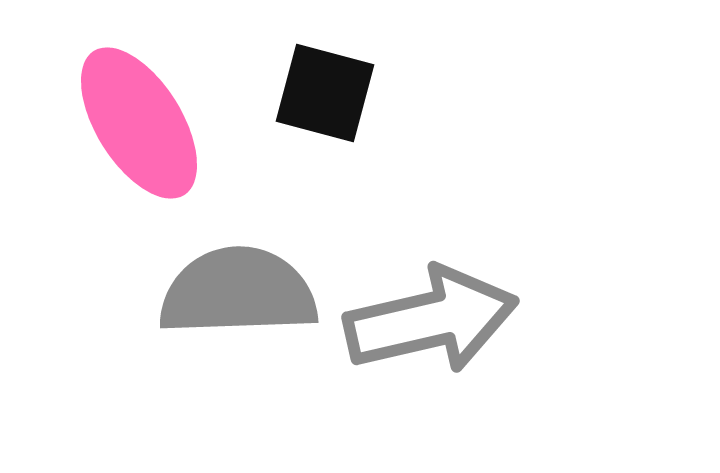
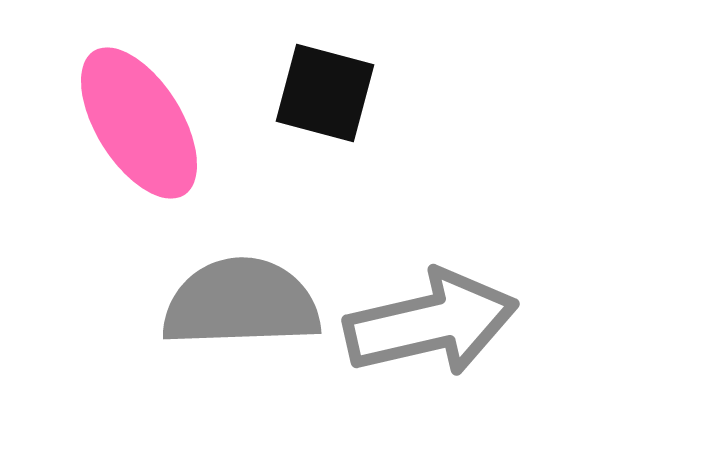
gray semicircle: moved 3 px right, 11 px down
gray arrow: moved 3 px down
